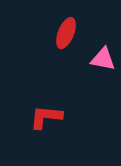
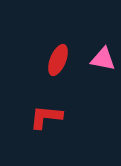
red ellipse: moved 8 px left, 27 px down
